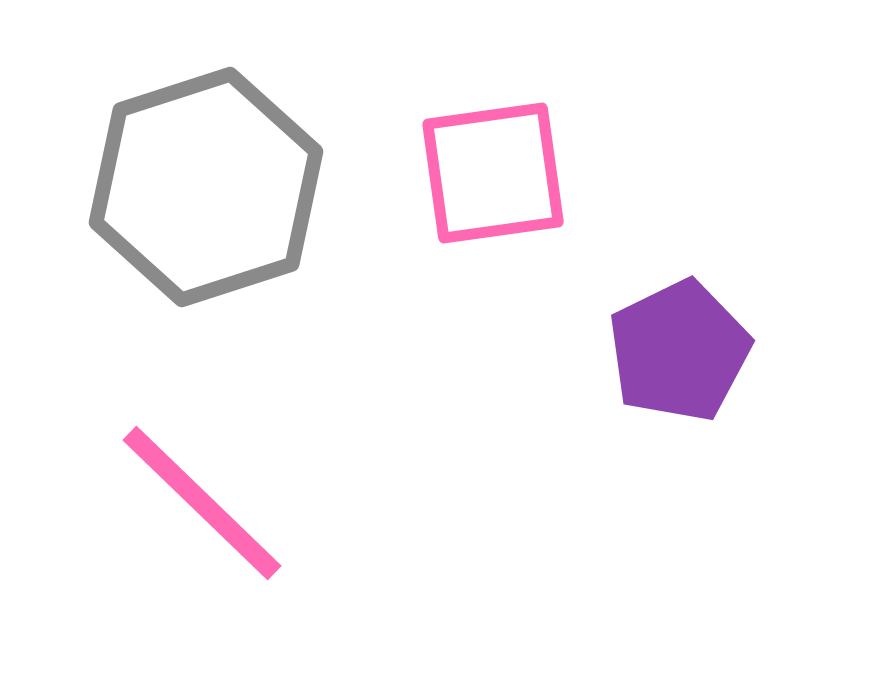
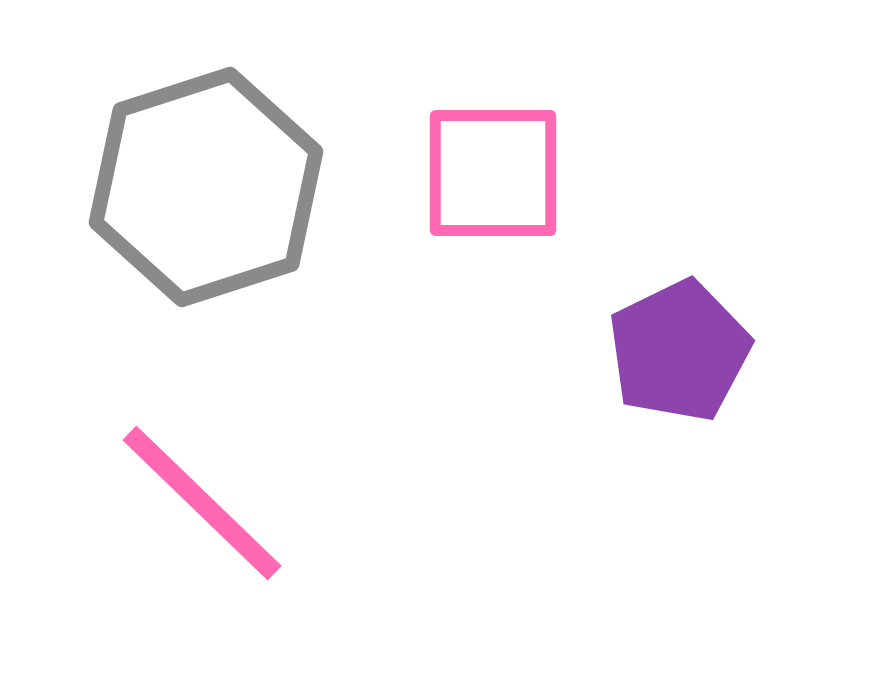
pink square: rotated 8 degrees clockwise
